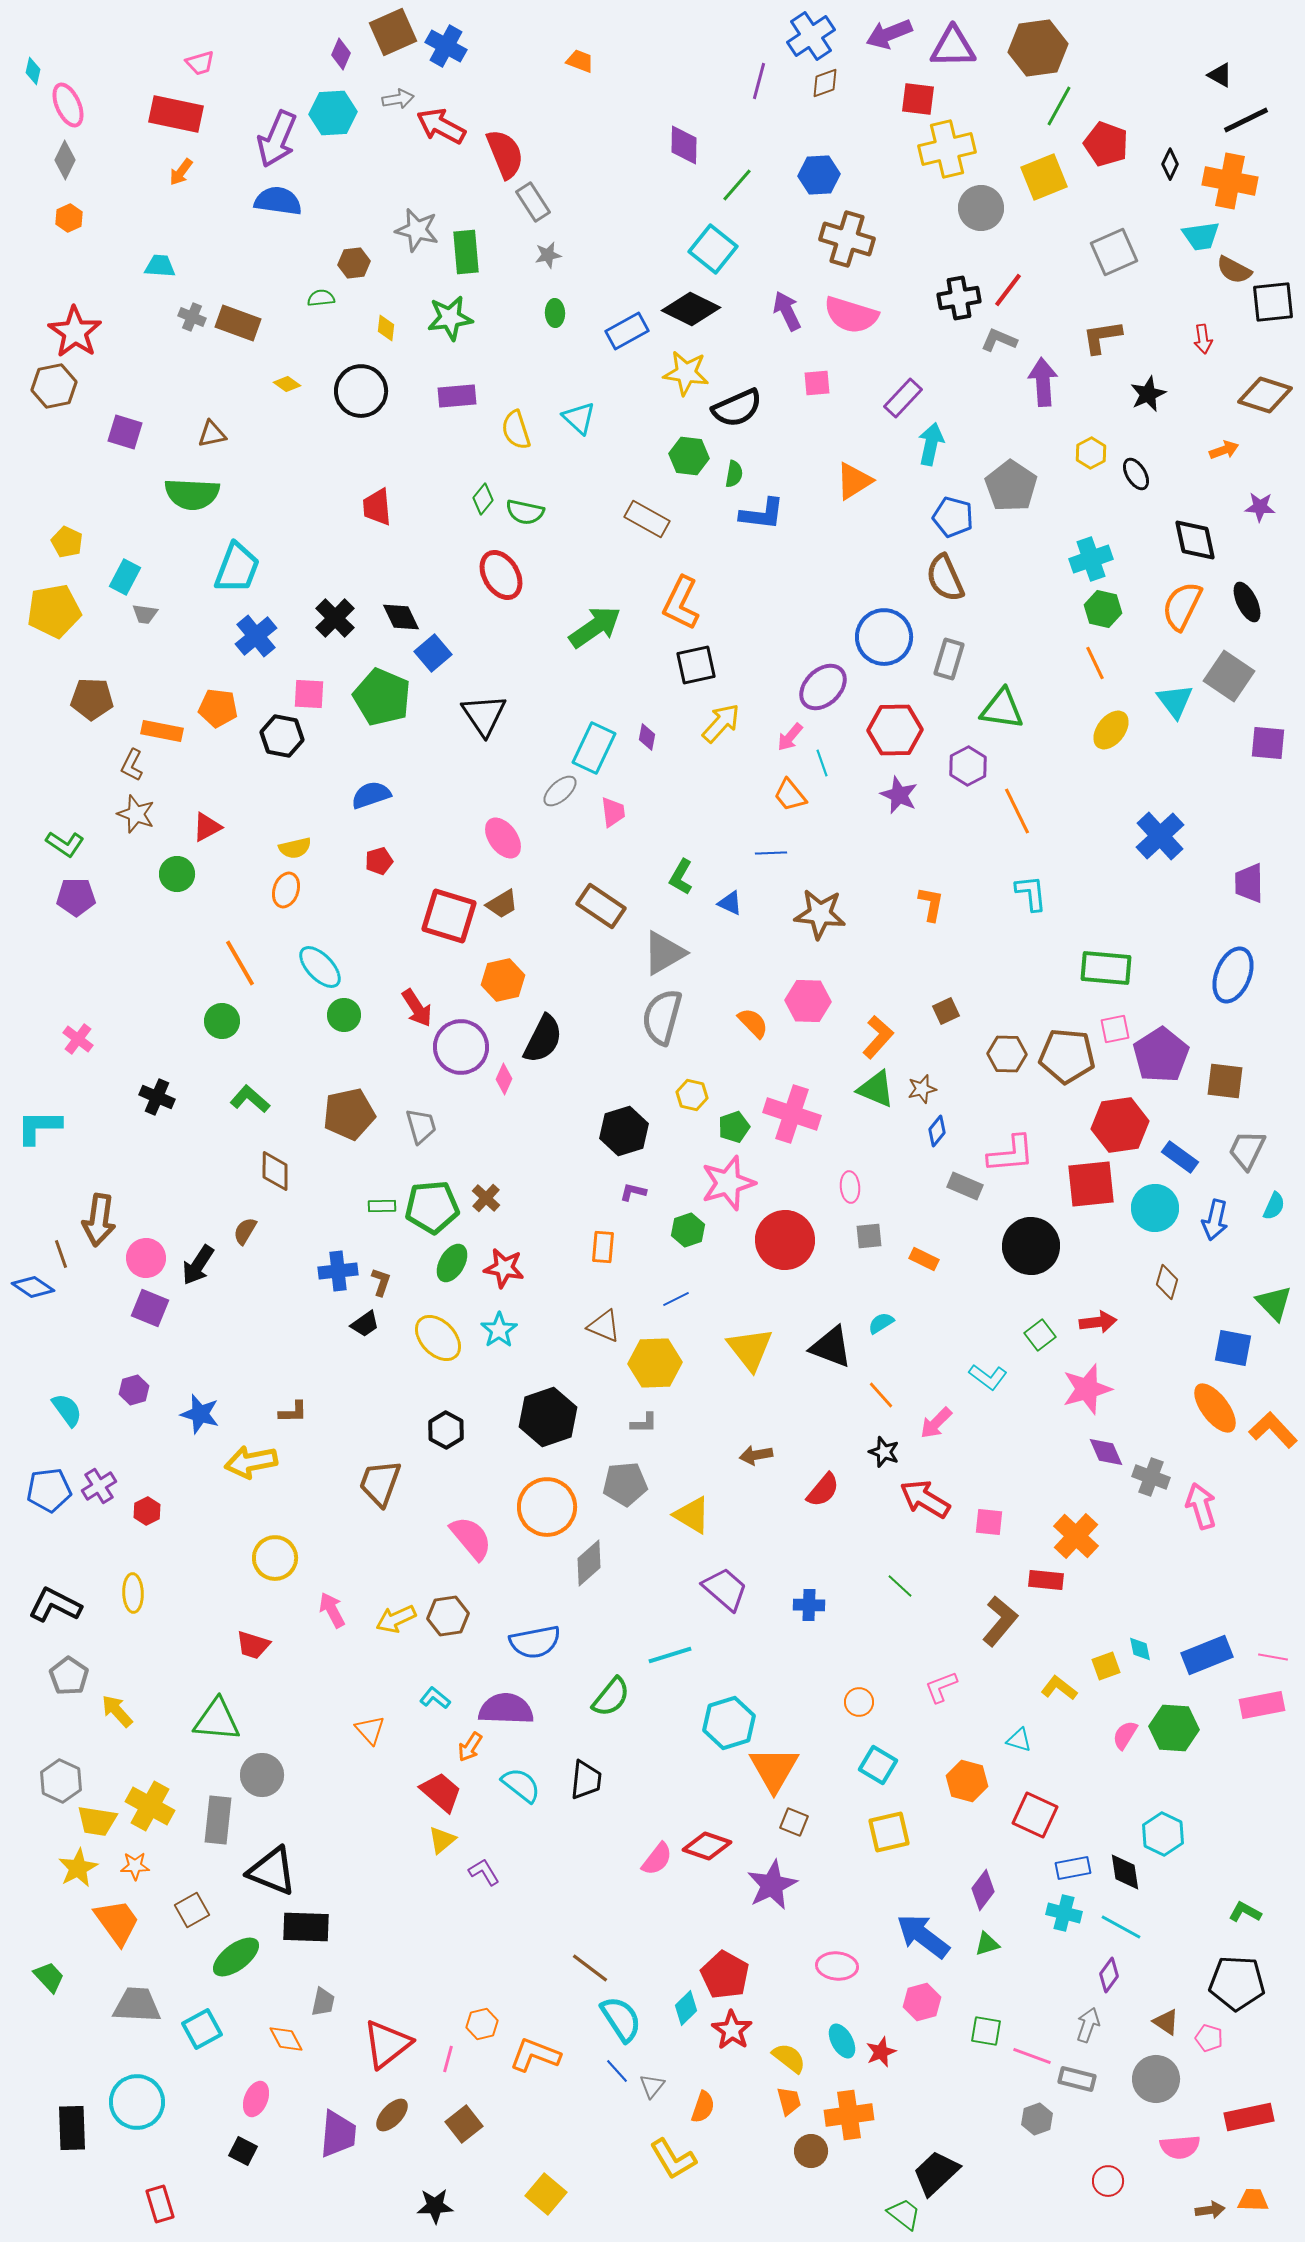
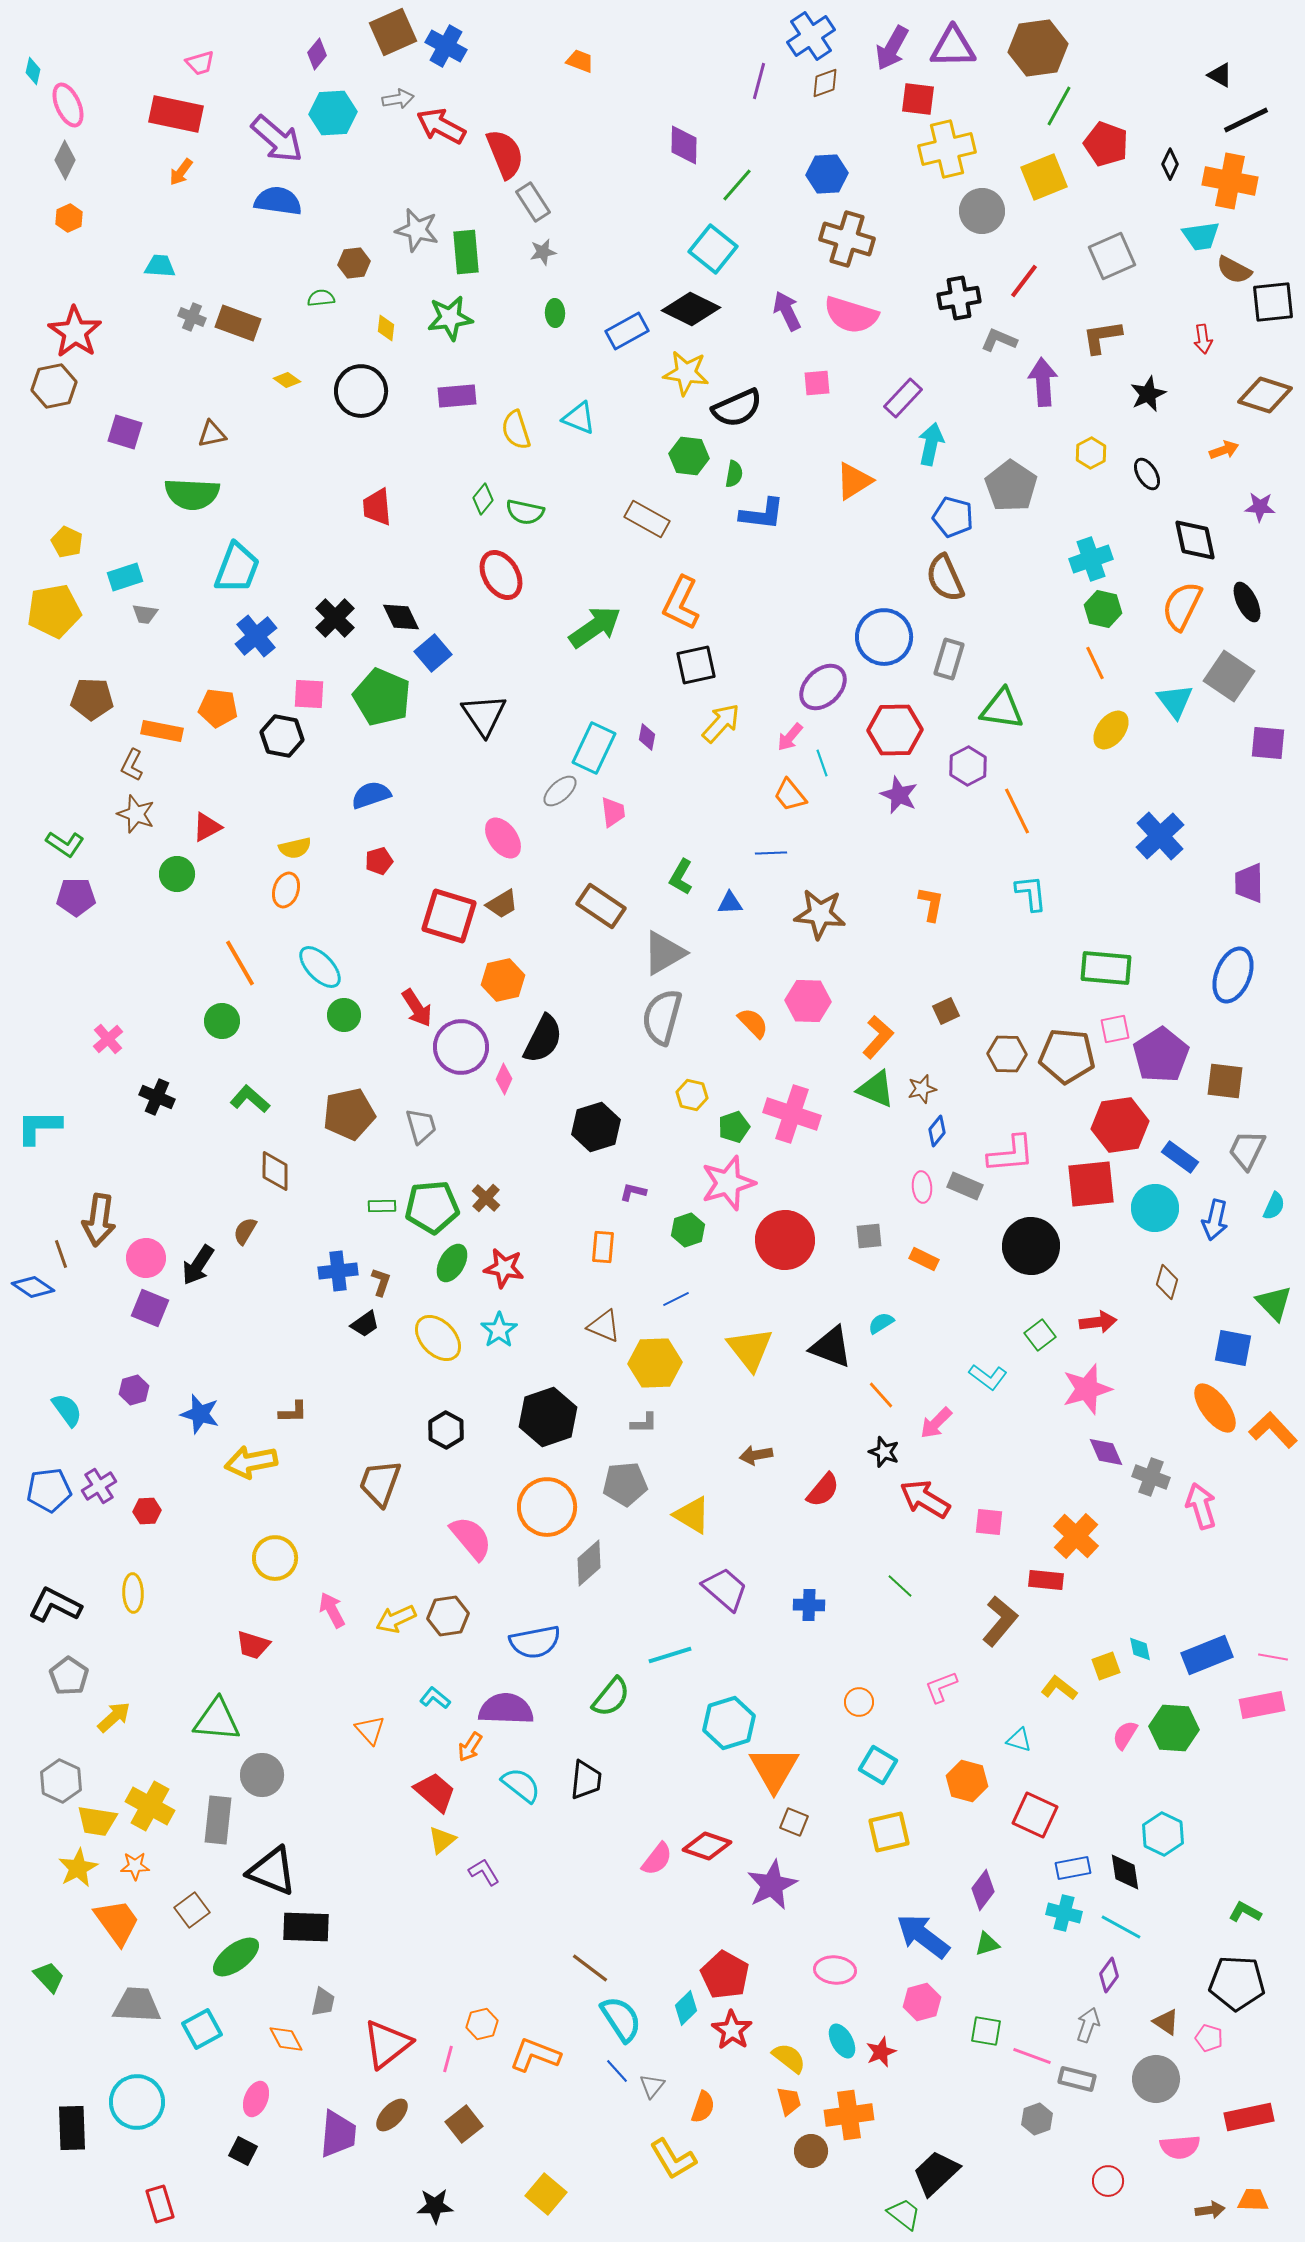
purple arrow at (889, 34): moved 3 px right, 14 px down; rotated 39 degrees counterclockwise
purple diamond at (341, 54): moved 24 px left; rotated 16 degrees clockwise
purple arrow at (277, 139): rotated 72 degrees counterclockwise
blue hexagon at (819, 175): moved 8 px right, 1 px up
gray circle at (981, 208): moved 1 px right, 3 px down
gray square at (1114, 252): moved 2 px left, 4 px down
gray star at (548, 255): moved 5 px left, 3 px up
red line at (1008, 290): moved 16 px right, 9 px up
yellow diamond at (287, 384): moved 4 px up
cyan triangle at (579, 418): rotated 21 degrees counterclockwise
black ellipse at (1136, 474): moved 11 px right
cyan rectangle at (125, 577): rotated 44 degrees clockwise
blue triangle at (730, 903): rotated 28 degrees counterclockwise
pink cross at (78, 1039): moved 30 px right; rotated 12 degrees clockwise
black hexagon at (624, 1131): moved 28 px left, 4 px up
pink ellipse at (850, 1187): moved 72 px right
red hexagon at (147, 1511): rotated 24 degrees clockwise
yellow arrow at (117, 1711): moved 3 px left, 6 px down; rotated 90 degrees clockwise
red trapezoid at (441, 1792): moved 6 px left
brown square at (192, 1910): rotated 8 degrees counterclockwise
pink ellipse at (837, 1966): moved 2 px left, 4 px down
